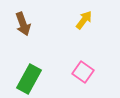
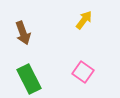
brown arrow: moved 9 px down
green rectangle: rotated 56 degrees counterclockwise
